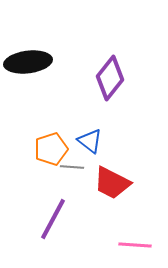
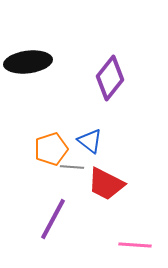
red trapezoid: moved 6 px left, 1 px down
